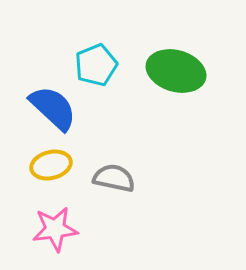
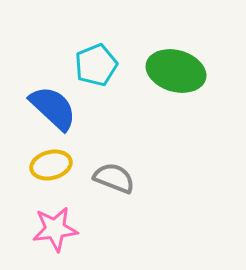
gray semicircle: rotated 9 degrees clockwise
